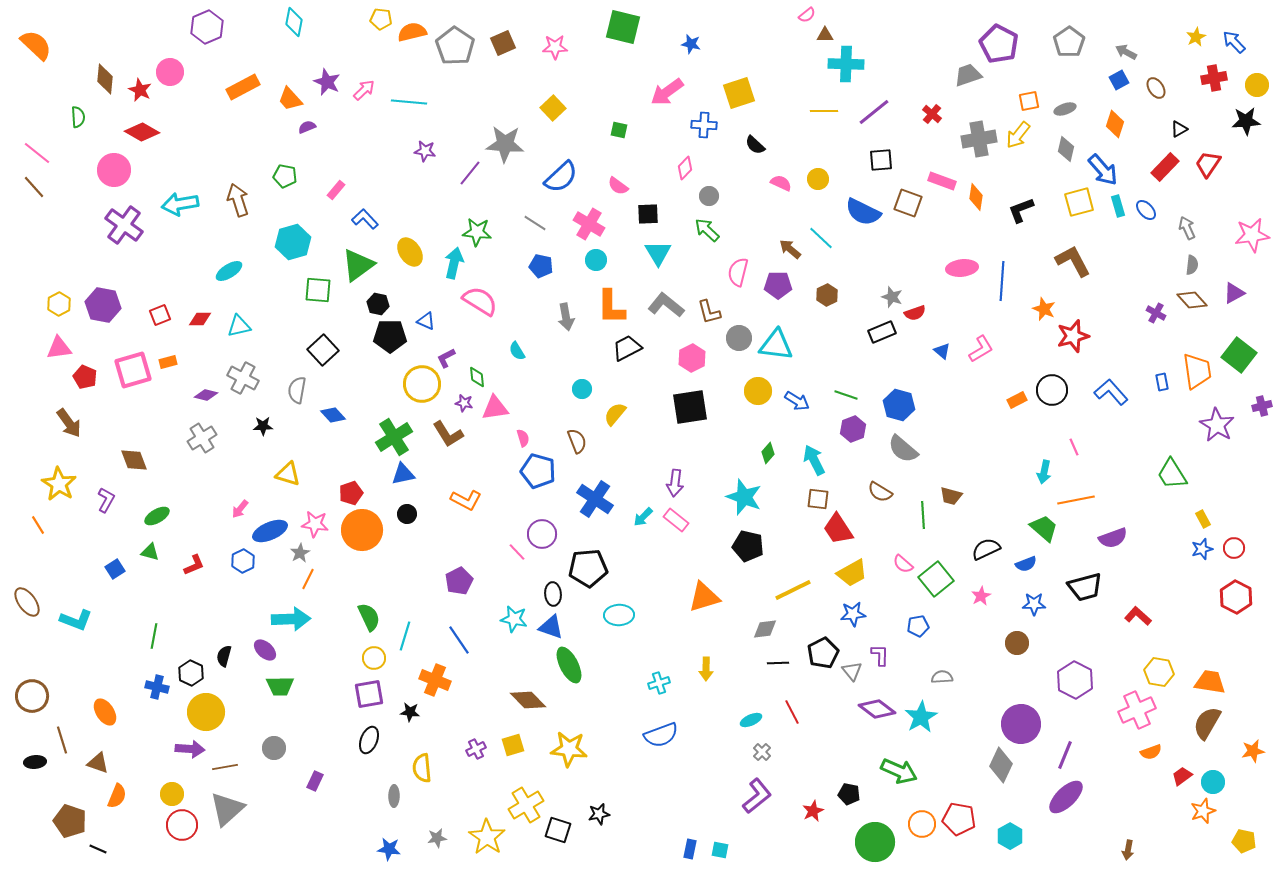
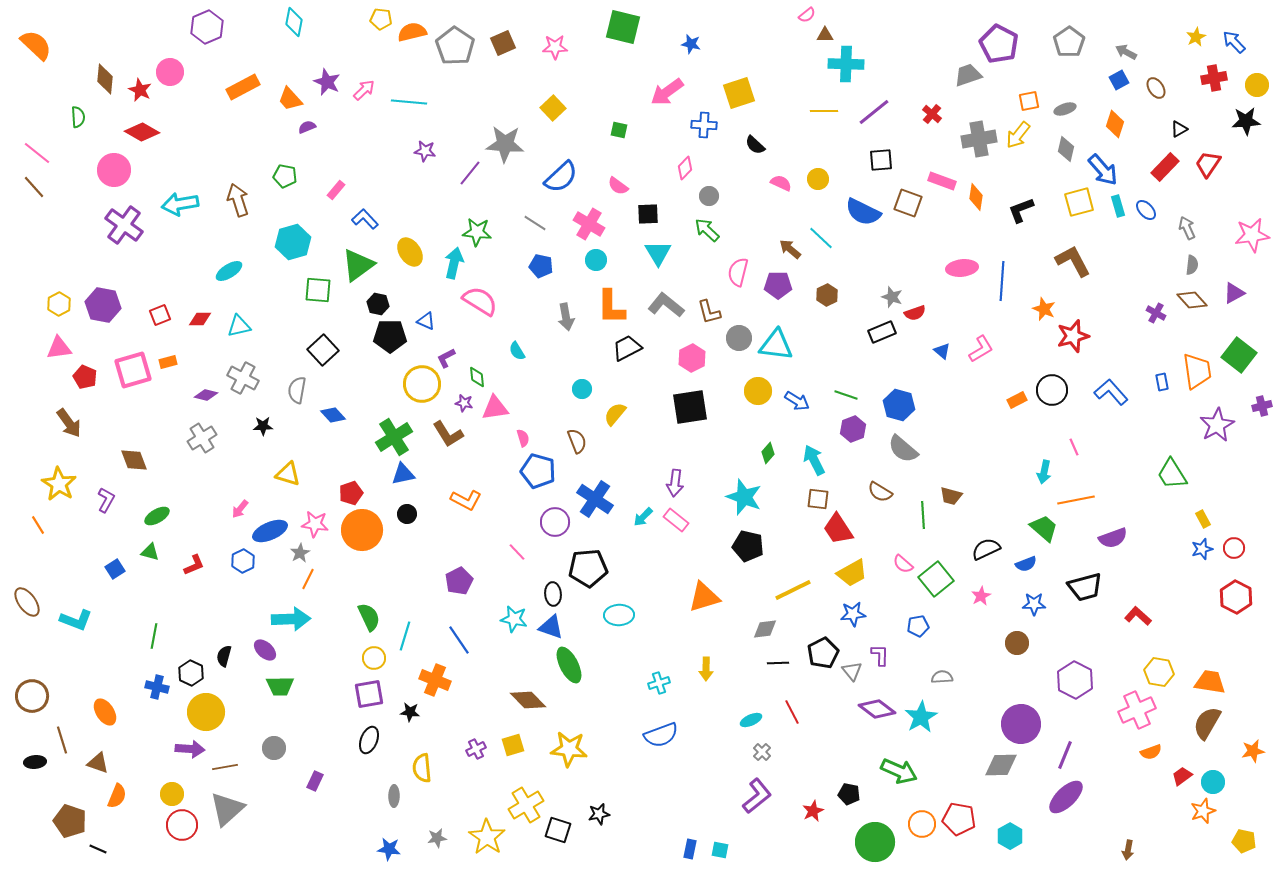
purple star at (1217, 425): rotated 12 degrees clockwise
purple circle at (542, 534): moved 13 px right, 12 px up
gray diamond at (1001, 765): rotated 64 degrees clockwise
